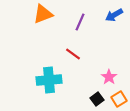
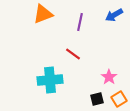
purple line: rotated 12 degrees counterclockwise
cyan cross: moved 1 px right
black square: rotated 24 degrees clockwise
